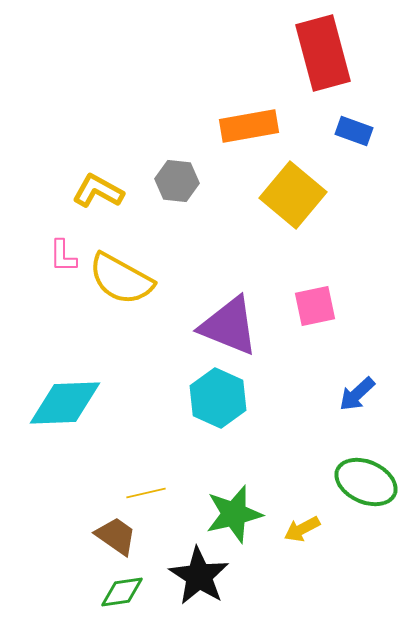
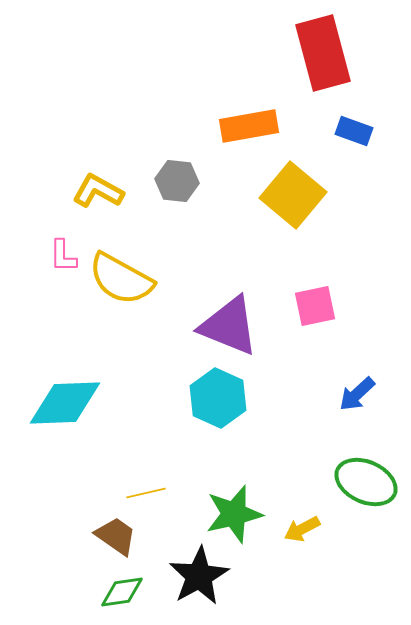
black star: rotated 10 degrees clockwise
